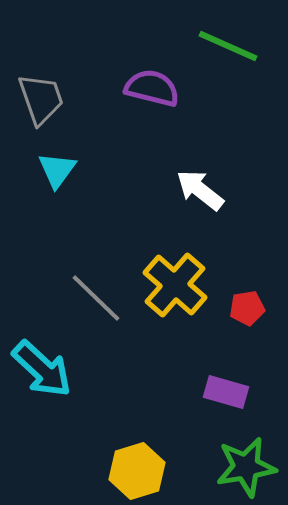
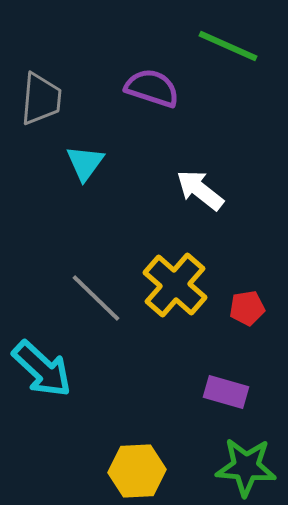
purple semicircle: rotated 4 degrees clockwise
gray trapezoid: rotated 24 degrees clockwise
cyan triangle: moved 28 px right, 7 px up
green star: rotated 14 degrees clockwise
yellow hexagon: rotated 14 degrees clockwise
